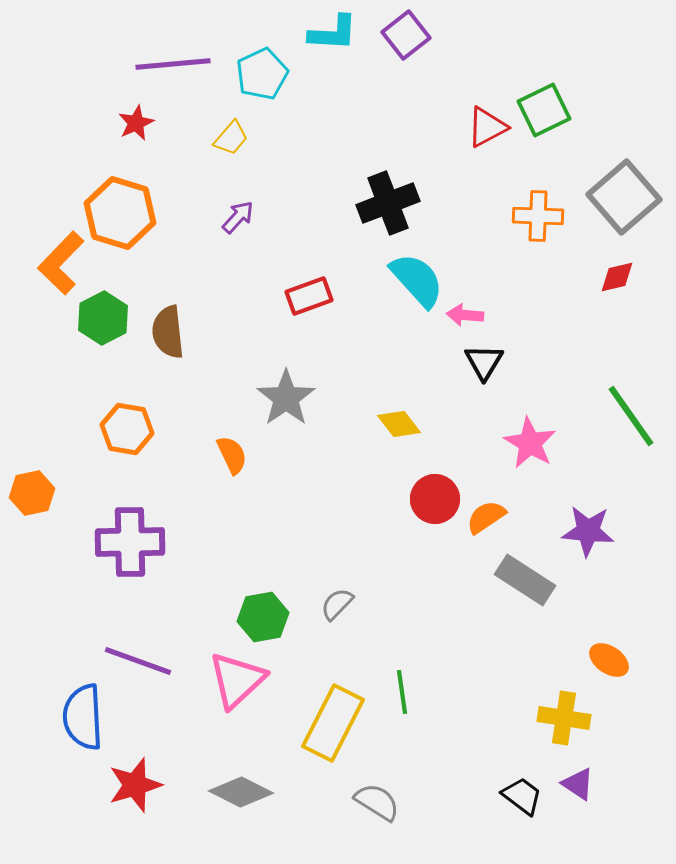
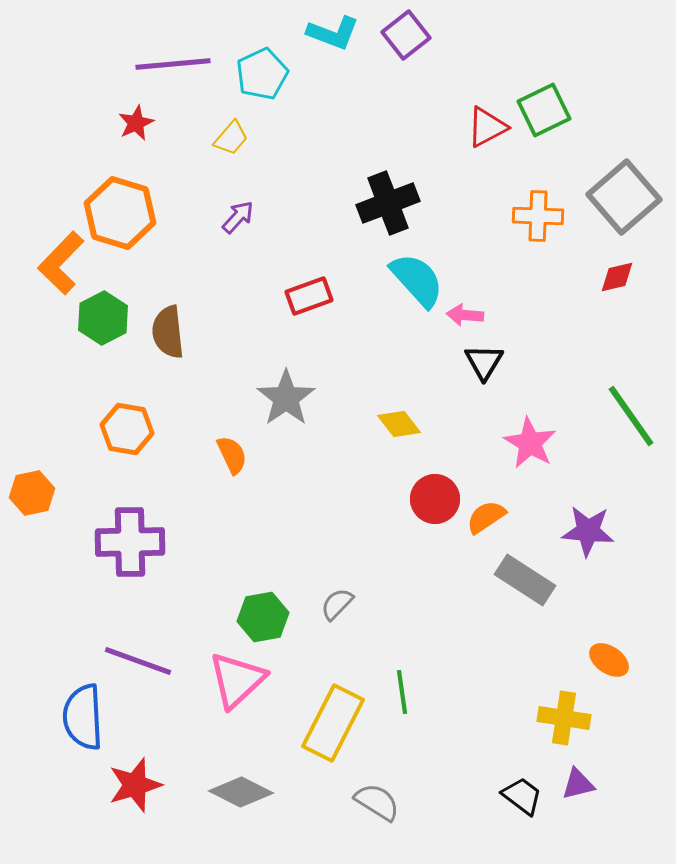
cyan L-shape at (333, 33): rotated 18 degrees clockwise
purple triangle at (578, 784): rotated 48 degrees counterclockwise
